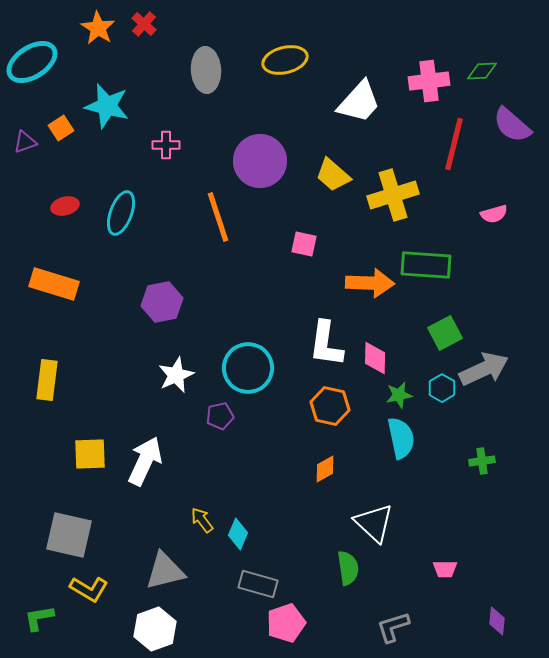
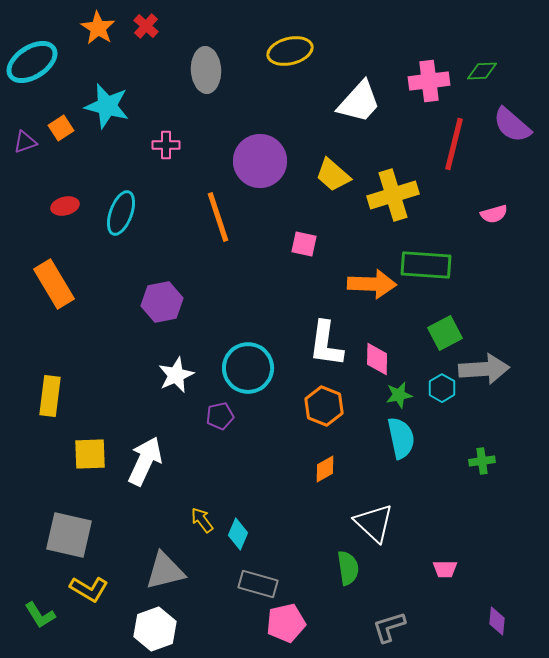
red cross at (144, 24): moved 2 px right, 2 px down
yellow ellipse at (285, 60): moved 5 px right, 9 px up
orange arrow at (370, 283): moved 2 px right, 1 px down
orange rectangle at (54, 284): rotated 42 degrees clockwise
pink diamond at (375, 358): moved 2 px right, 1 px down
gray arrow at (484, 369): rotated 21 degrees clockwise
yellow rectangle at (47, 380): moved 3 px right, 16 px down
orange hexagon at (330, 406): moved 6 px left; rotated 9 degrees clockwise
green L-shape at (39, 618): moved 1 px right, 3 px up; rotated 112 degrees counterclockwise
pink pentagon at (286, 623): rotated 6 degrees clockwise
gray L-shape at (393, 627): moved 4 px left
